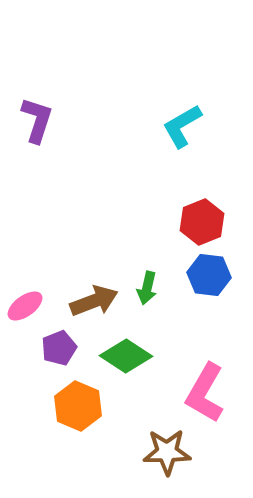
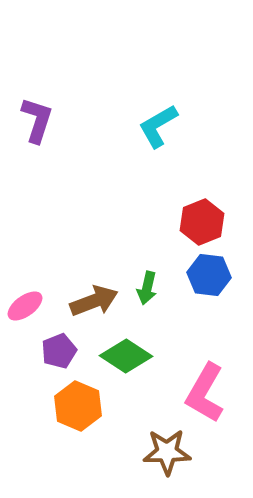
cyan L-shape: moved 24 px left
purple pentagon: moved 3 px down
